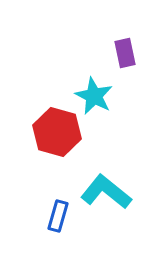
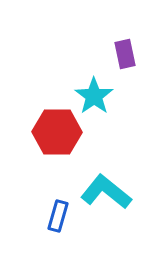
purple rectangle: moved 1 px down
cyan star: rotated 9 degrees clockwise
red hexagon: rotated 15 degrees counterclockwise
